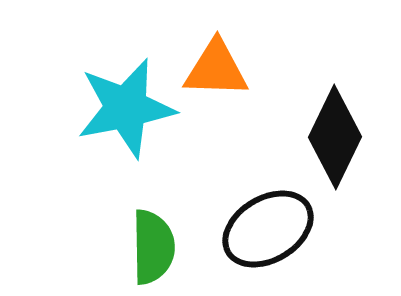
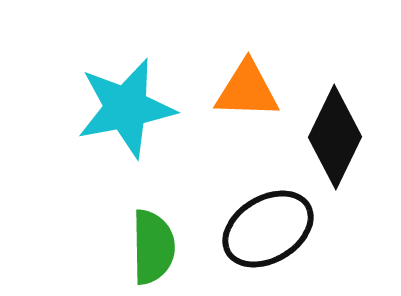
orange triangle: moved 31 px right, 21 px down
